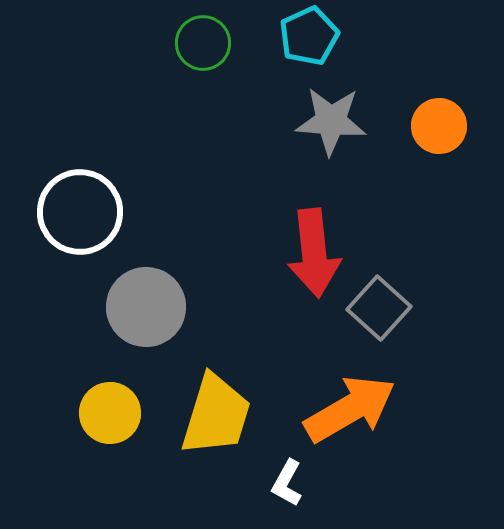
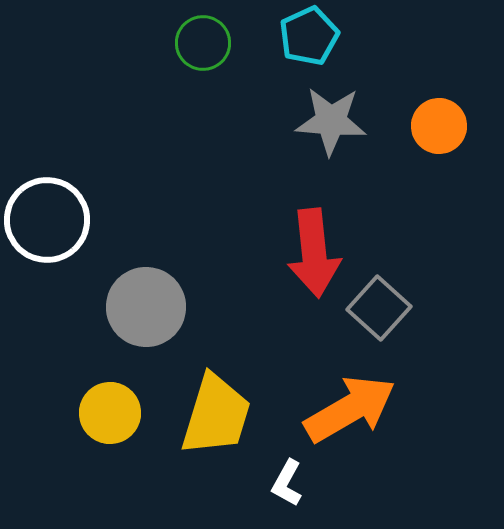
white circle: moved 33 px left, 8 px down
